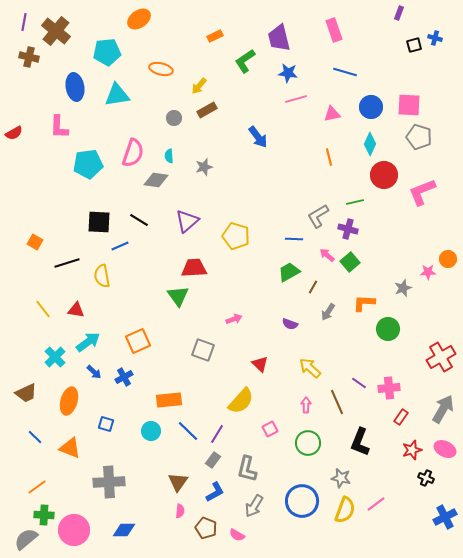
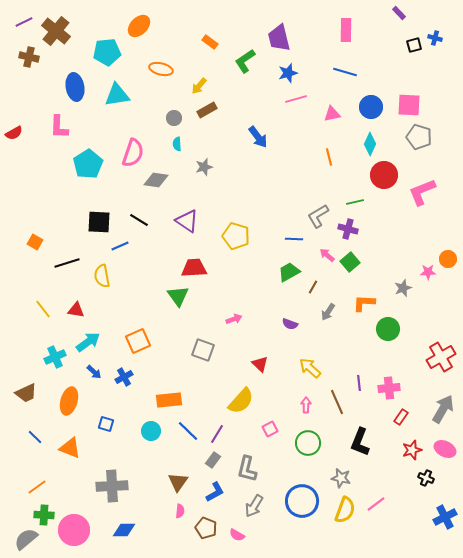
purple rectangle at (399, 13): rotated 64 degrees counterclockwise
orange ellipse at (139, 19): moved 7 px down; rotated 10 degrees counterclockwise
purple line at (24, 22): rotated 54 degrees clockwise
pink rectangle at (334, 30): moved 12 px right; rotated 20 degrees clockwise
orange rectangle at (215, 36): moved 5 px left, 6 px down; rotated 63 degrees clockwise
blue star at (288, 73): rotated 24 degrees counterclockwise
cyan semicircle at (169, 156): moved 8 px right, 12 px up
cyan pentagon at (88, 164): rotated 24 degrees counterclockwise
purple triangle at (187, 221): rotated 45 degrees counterclockwise
cyan cross at (55, 357): rotated 20 degrees clockwise
purple line at (359, 383): rotated 49 degrees clockwise
gray cross at (109, 482): moved 3 px right, 4 px down
